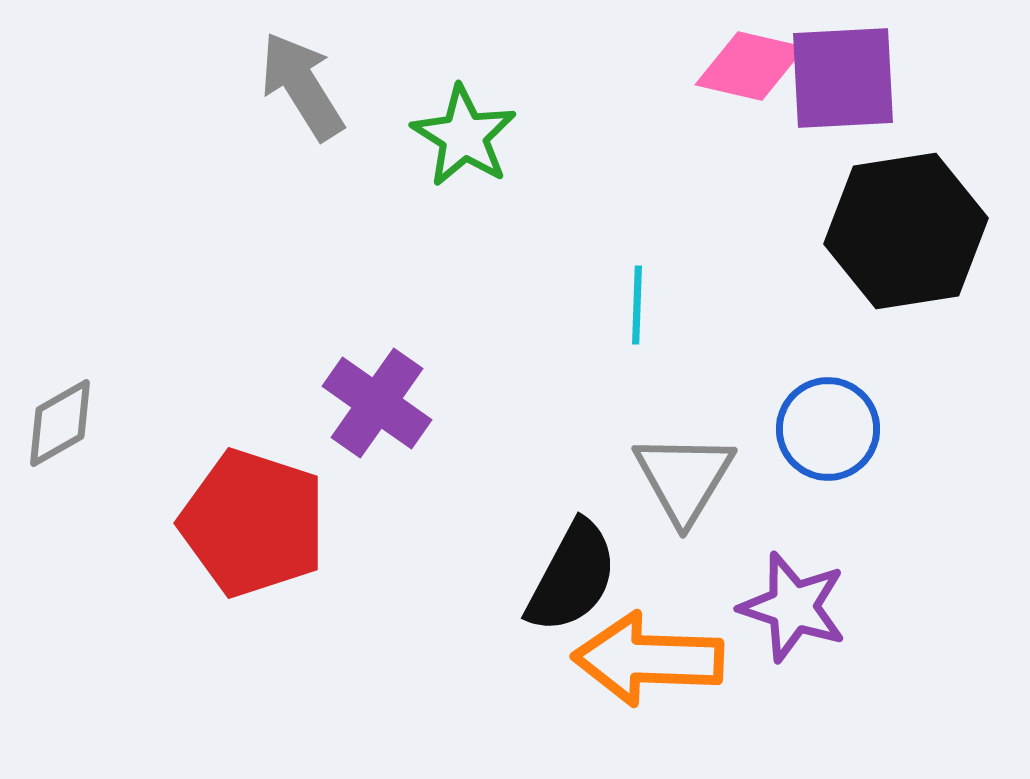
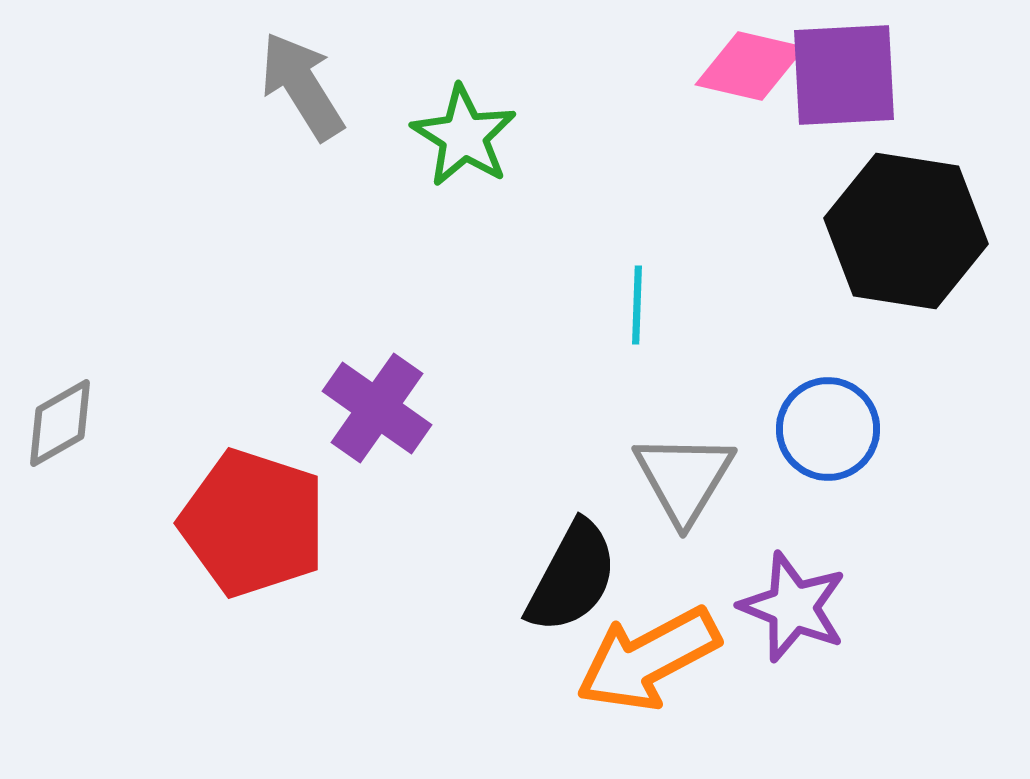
purple square: moved 1 px right, 3 px up
black hexagon: rotated 18 degrees clockwise
purple cross: moved 5 px down
purple star: rotated 4 degrees clockwise
orange arrow: rotated 30 degrees counterclockwise
